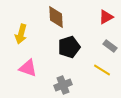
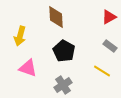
red triangle: moved 3 px right
yellow arrow: moved 1 px left, 2 px down
black pentagon: moved 5 px left, 4 px down; rotated 25 degrees counterclockwise
yellow line: moved 1 px down
gray cross: rotated 12 degrees counterclockwise
